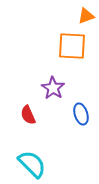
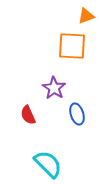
purple star: moved 1 px right
blue ellipse: moved 4 px left
cyan semicircle: moved 16 px right
